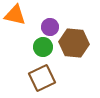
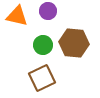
orange triangle: moved 2 px right, 1 px down
purple circle: moved 2 px left, 16 px up
green circle: moved 2 px up
